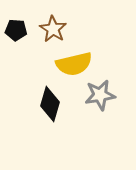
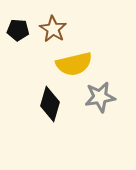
black pentagon: moved 2 px right
gray star: moved 2 px down
